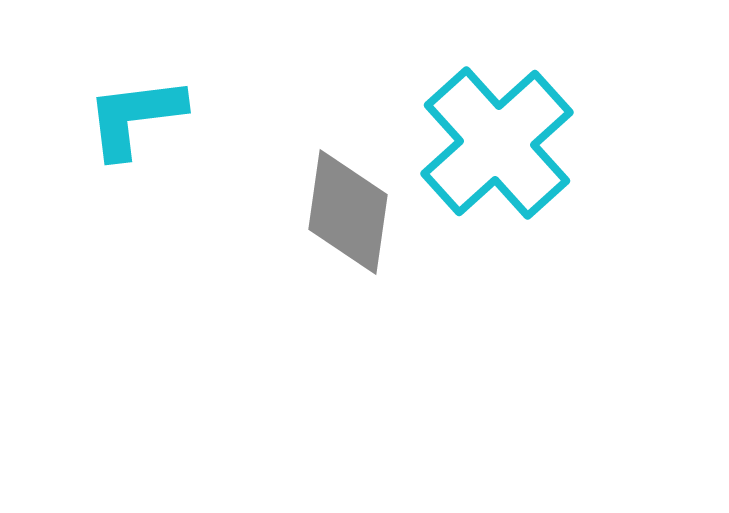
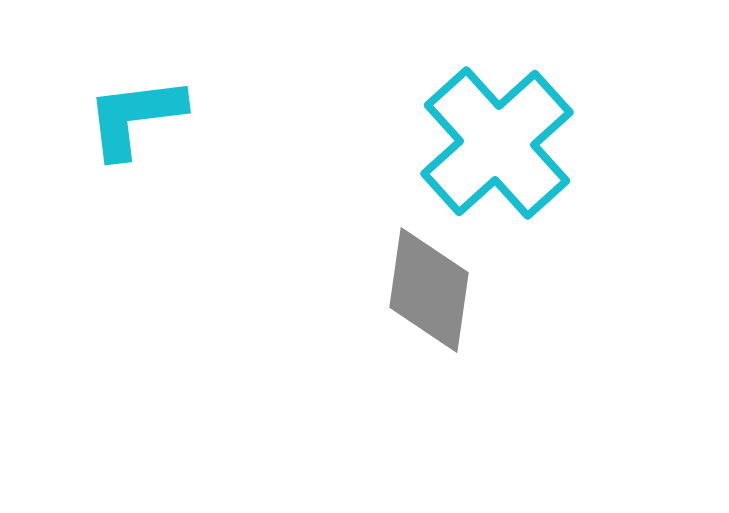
gray diamond: moved 81 px right, 78 px down
